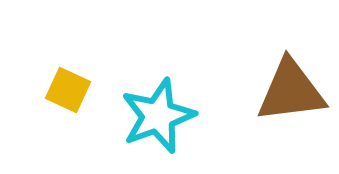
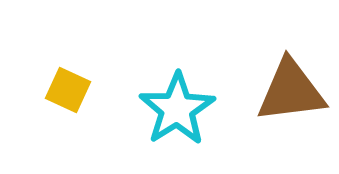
cyan star: moved 19 px right, 7 px up; rotated 12 degrees counterclockwise
